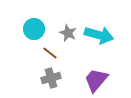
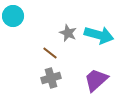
cyan circle: moved 21 px left, 13 px up
purple trapezoid: rotated 8 degrees clockwise
